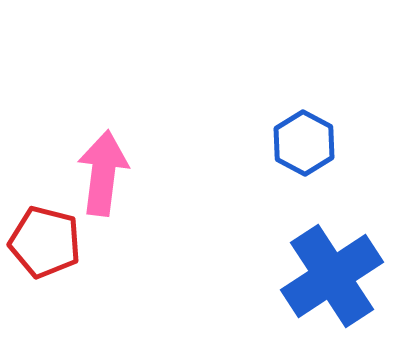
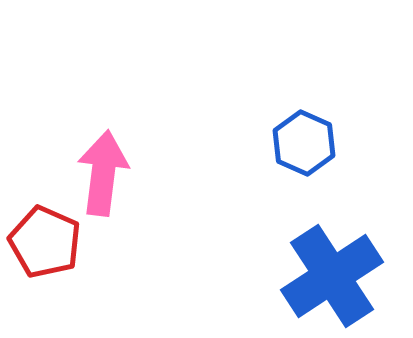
blue hexagon: rotated 4 degrees counterclockwise
red pentagon: rotated 10 degrees clockwise
